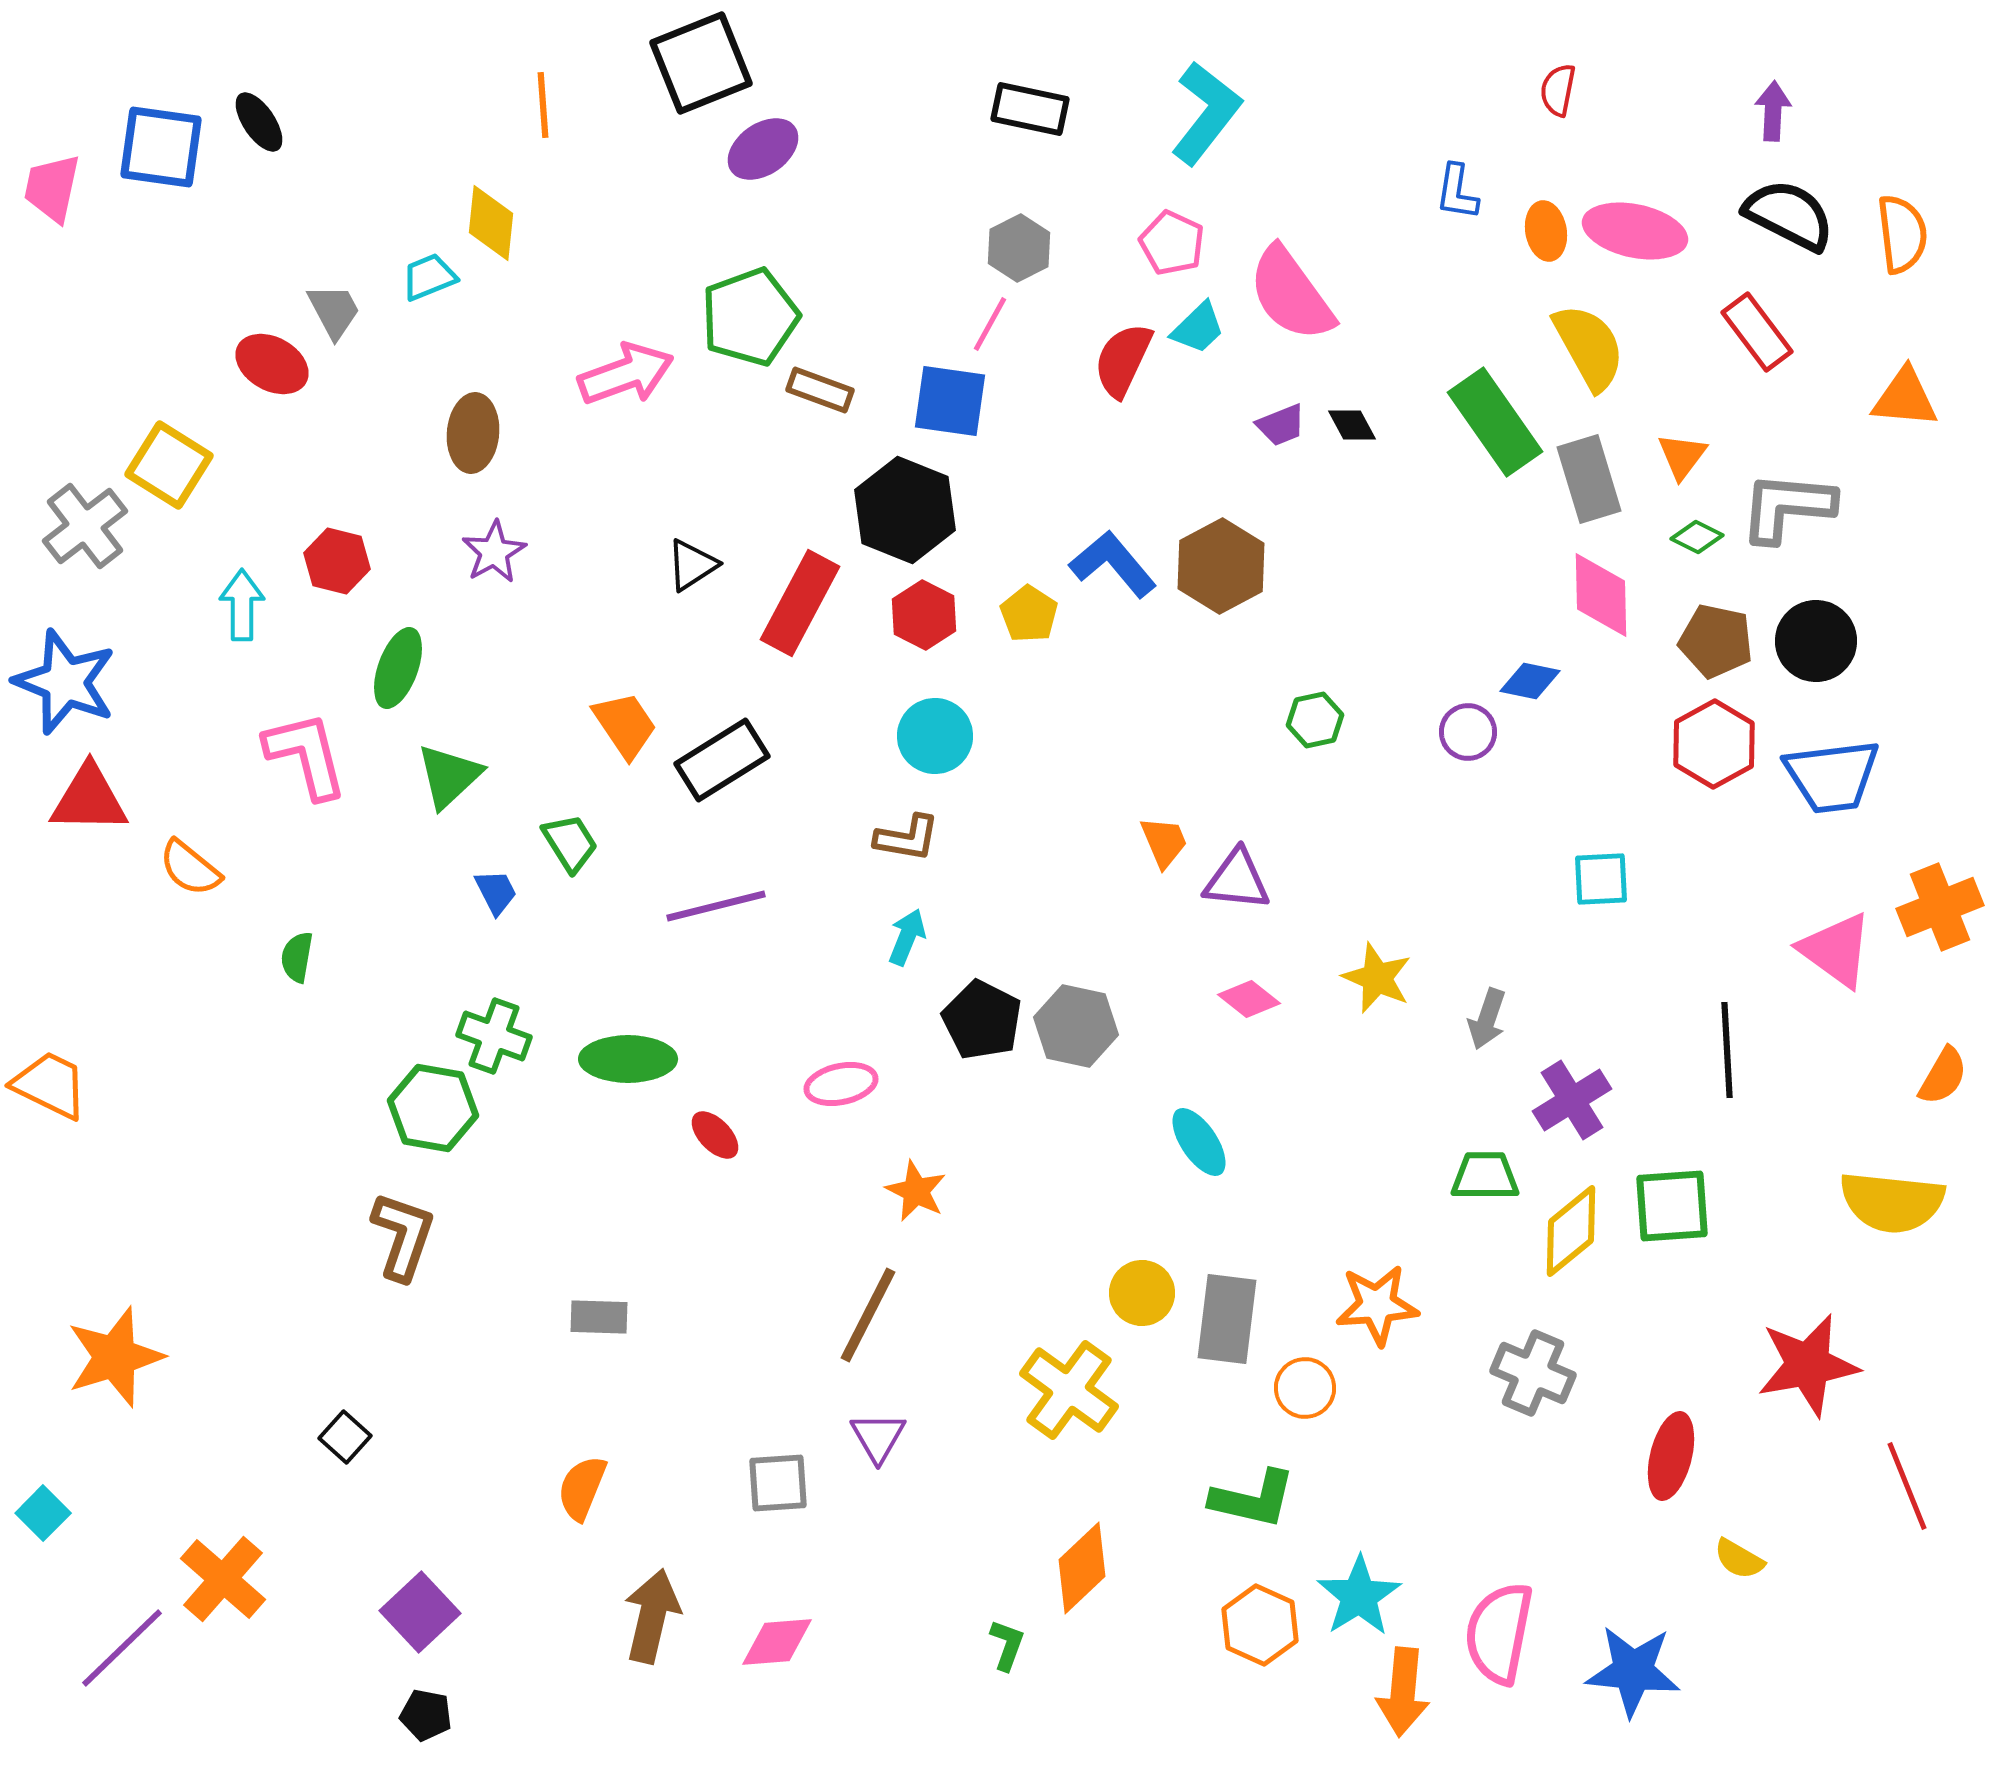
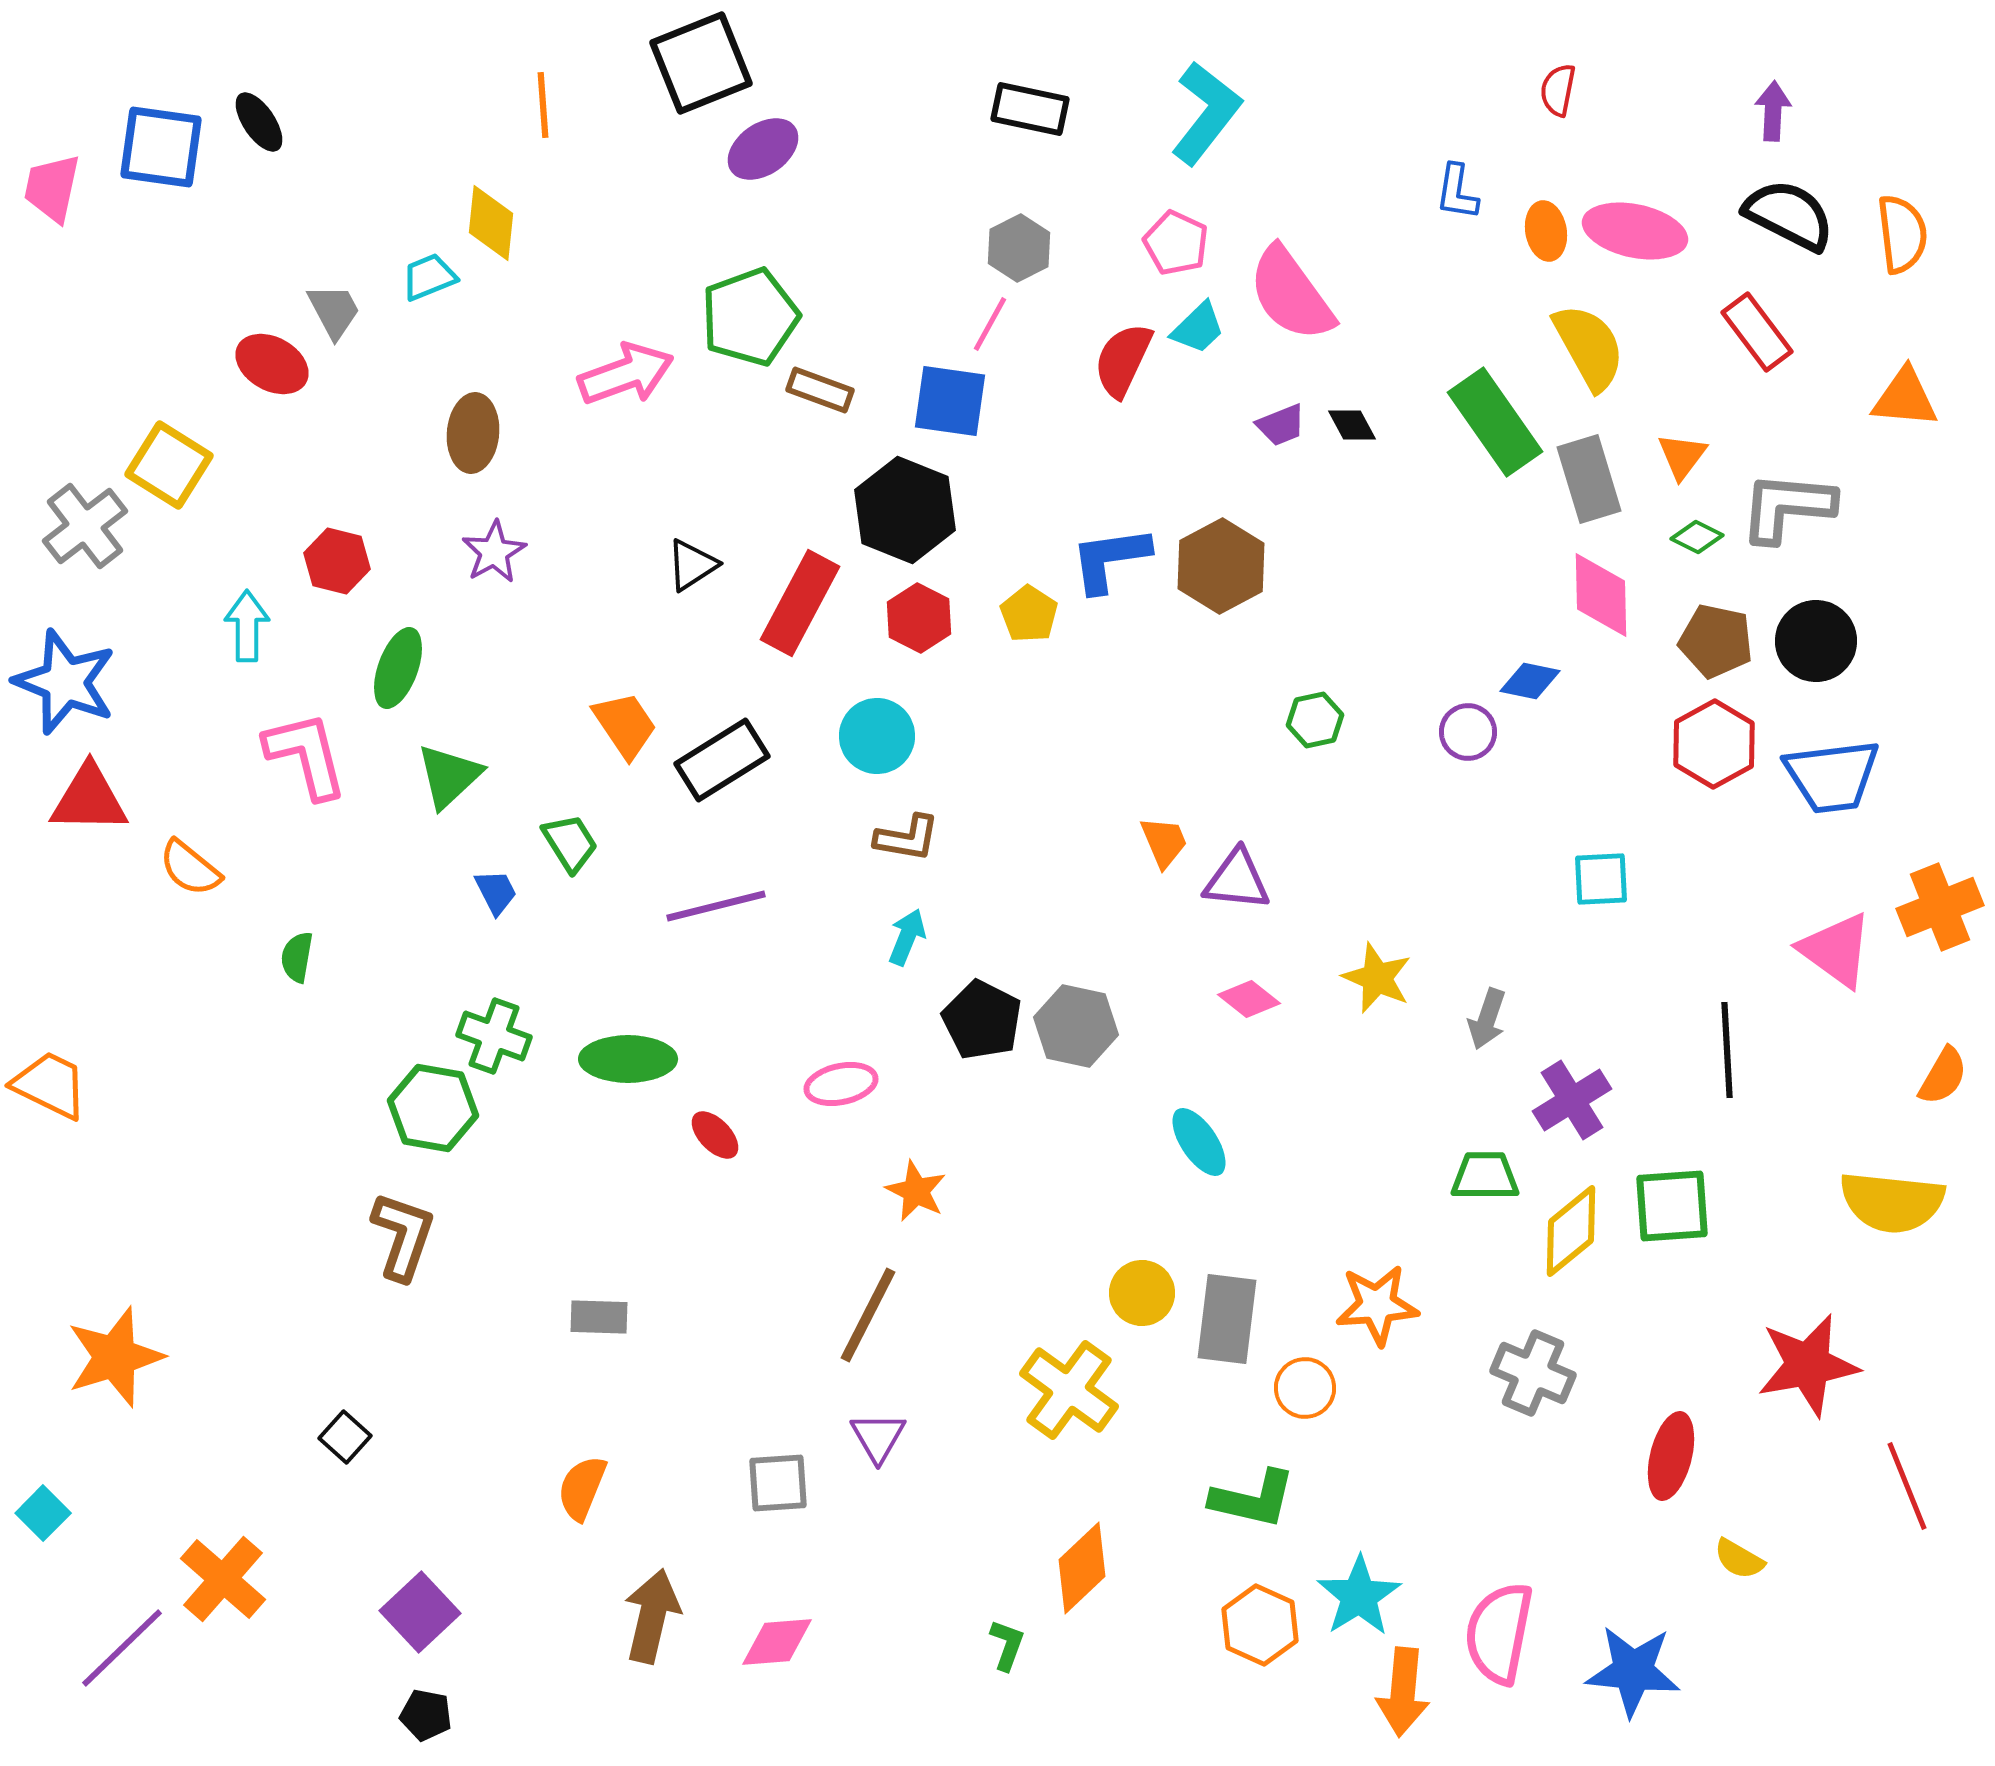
pink pentagon at (1172, 243): moved 4 px right
blue L-shape at (1113, 564): moved 3 px left, 5 px up; rotated 58 degrees counterclockwise
cyan arrow at (242, 605): moved 5 px right, 21 px down
red hexagon at (924, 615): moved 5 px left, 3 px down
cyan circle at (935, 736): moved 58 px left
